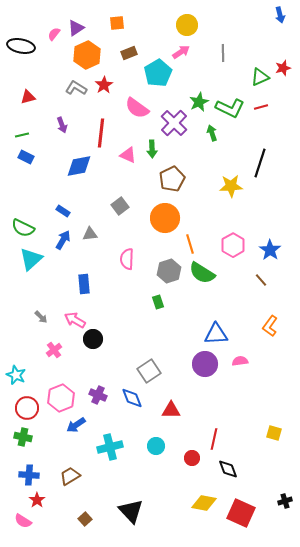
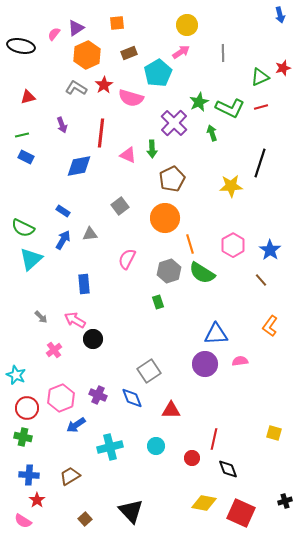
pink semicircle at (137, 108): moved 6 px left, 10 px up; rotated 20 degrees counterclockwise
pink semicircle at (127, 259): rotated 25 degrees clockwise
